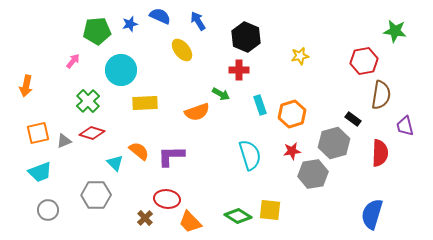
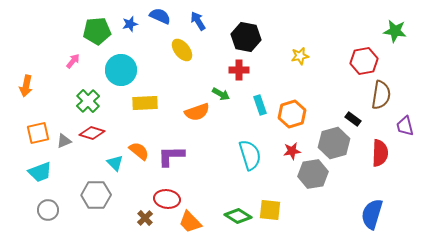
black hexagon at (246, 37): rotated 12 degrees counterclockwise
